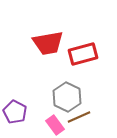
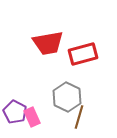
brown line: rotated 50 degrees counterclockwise
pink rectangle: moved 23 px left, 8 px up; rotated 12 degrees clockwise
